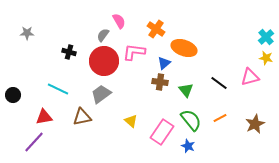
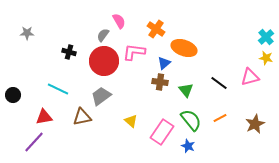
gray trapezoid: moved 2 px down
